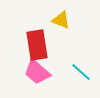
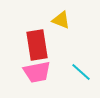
pink trapezoid: rotated 52 degrees counterclockwise
